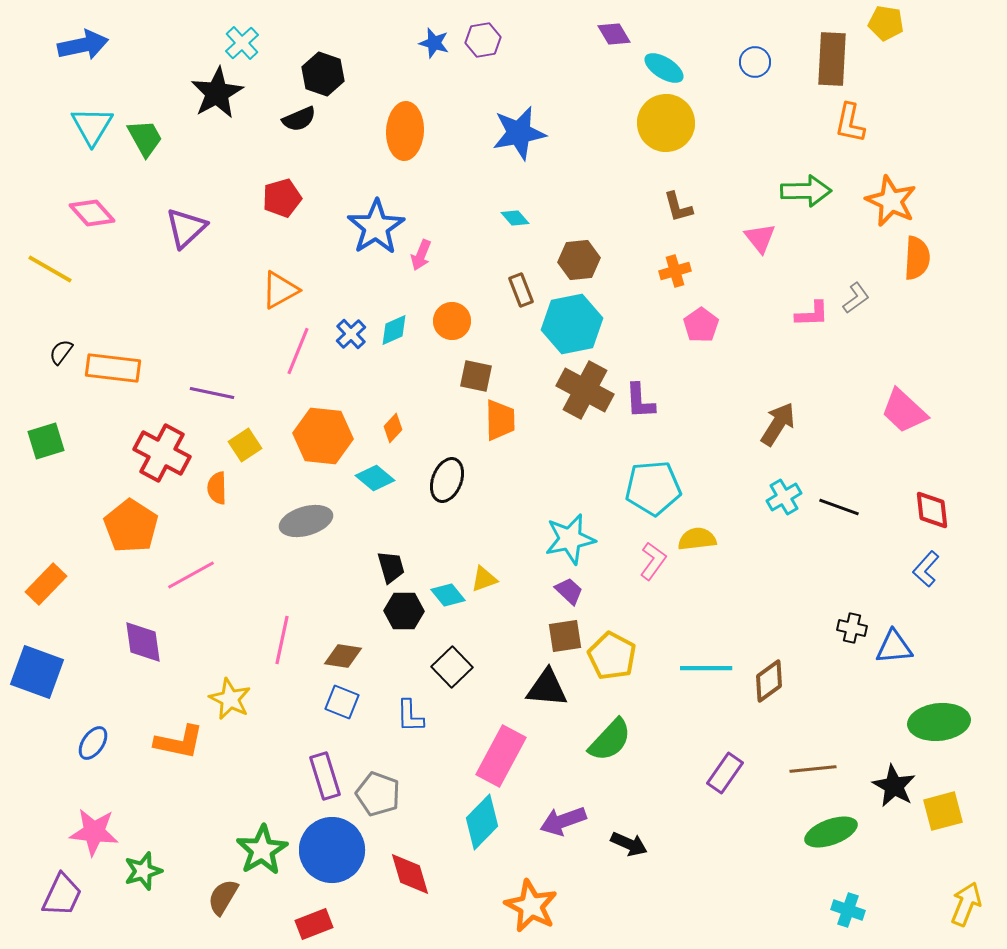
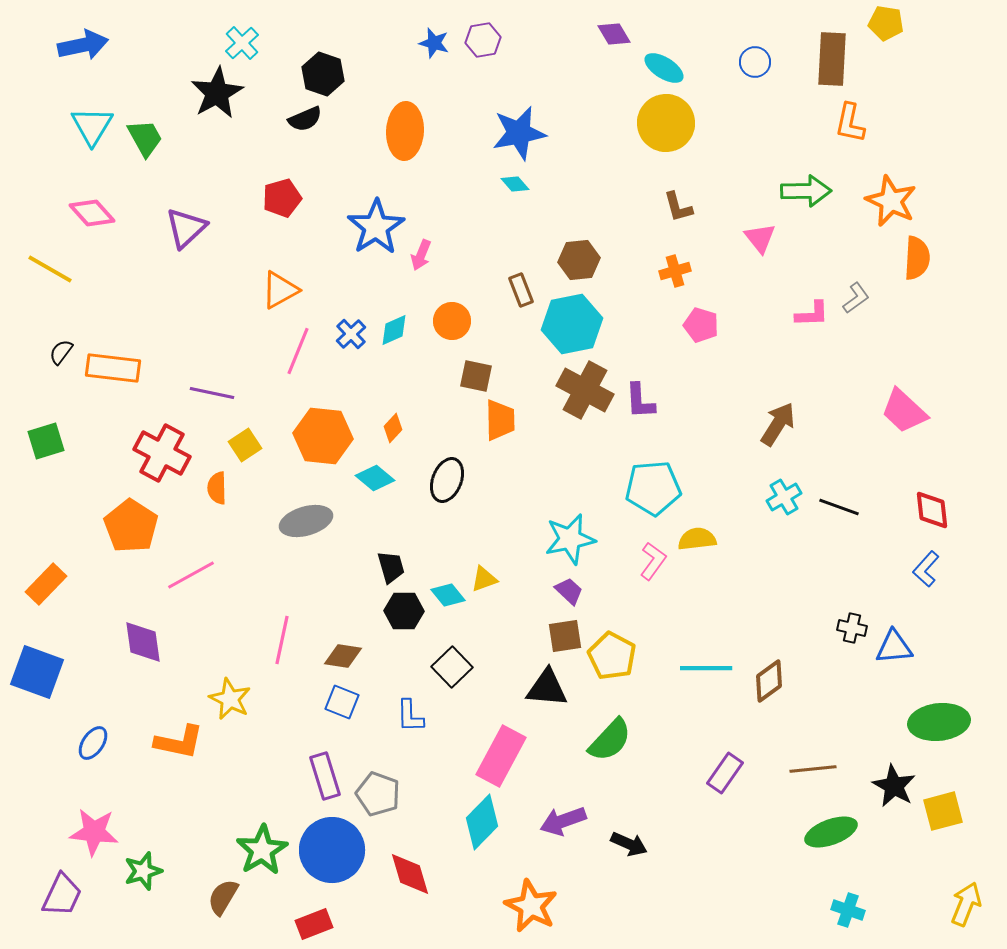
black semicircle at (299, 119): moved 6 px right
cyan diamond at (515, 218): moved 34 px up
pink pentagon at (701, 325): rotated 20 degrees counterclockwise
